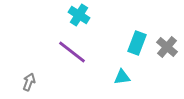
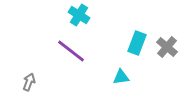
purple line: moved 1 px left, 1 px up
cyan triangle: moved 1 px left
